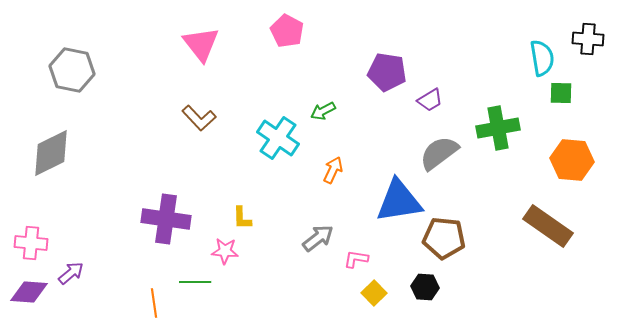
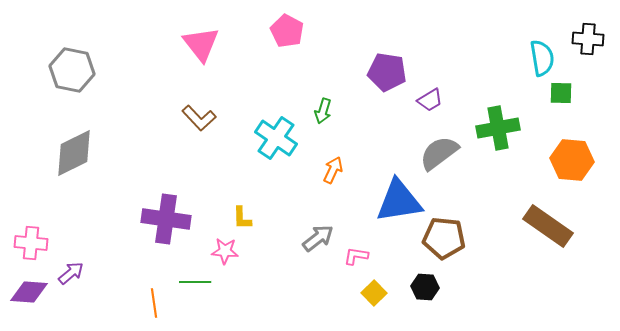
green arrow: rotated 45 degrees counterclockwise
cyan cross: moved 2 px left
gray diamond: moved 23 px right
pink L-shape: moved 3 px up
